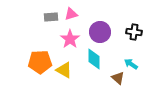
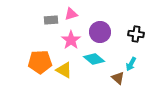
gray rectangle: moved 3 px down
black cross: moved 2 px right, 2 px down
pink star: moved 1 px right, 1 px down
cyan diamond: rotated 50 degrees counterclockwise
cyan arrow: rotated 96 degrees counterclockwise
